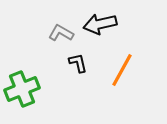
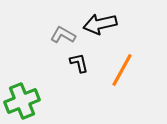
gray L-shape: moved 2 px right, 2 px down
black L-shape: moved 1 px right
green cross: moved 12 px down
